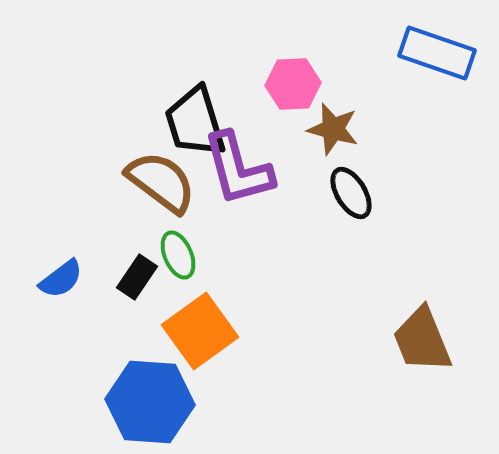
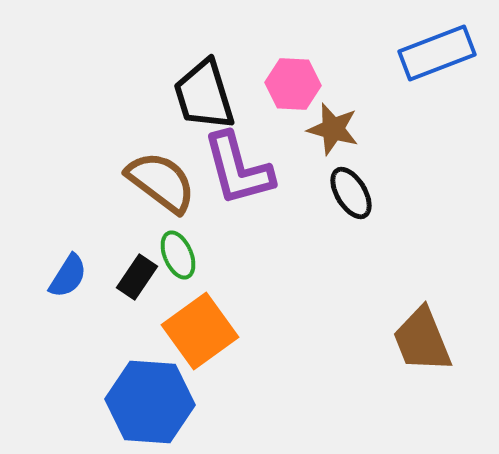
blue rectangle: rotated 40 degrees counterclockwise
pink hexagon: rotated 6 degrees clockwise
black trapezoid: moved 9 px right, 27 px up
blue semicircle: moved 7 px right, 3 px up; rotated 21 degrees counterclockwise
